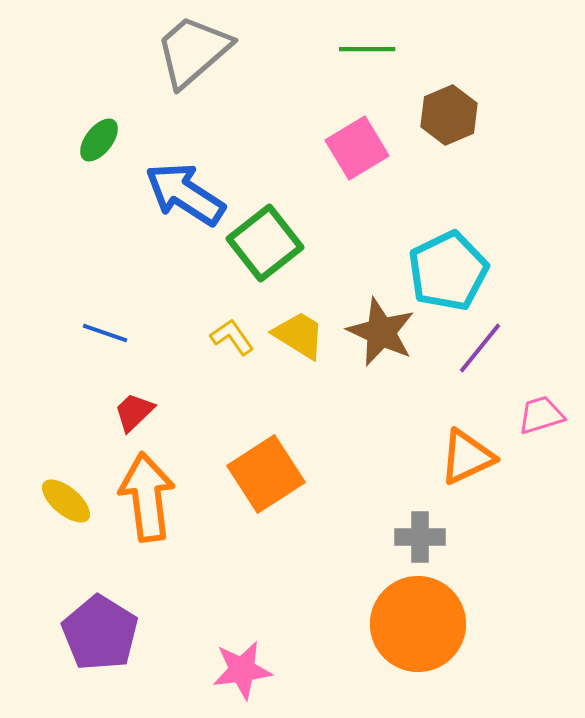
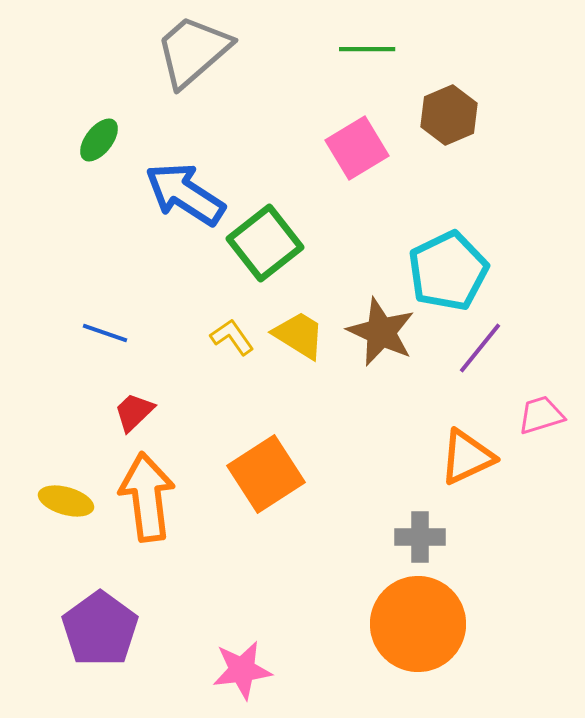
yellow ellipse: rotated 24 degrees counterclockwise
purple pentagon: moved 4 px up; rotated 4 degrees clockwise
